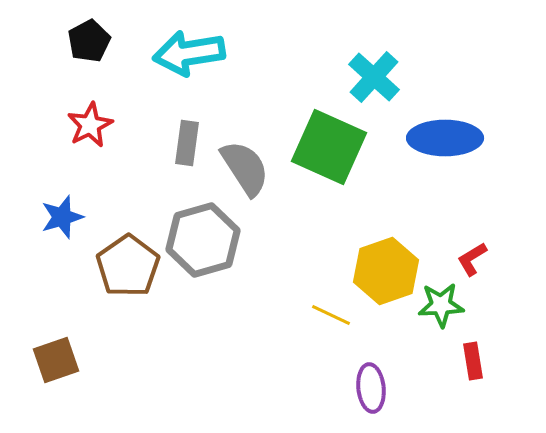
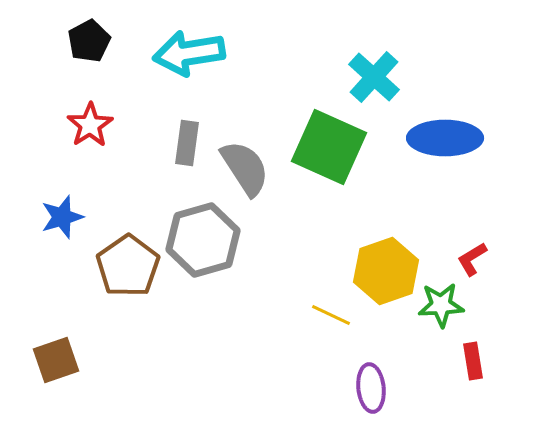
red star: rotated 6 degrees counterclockwise
